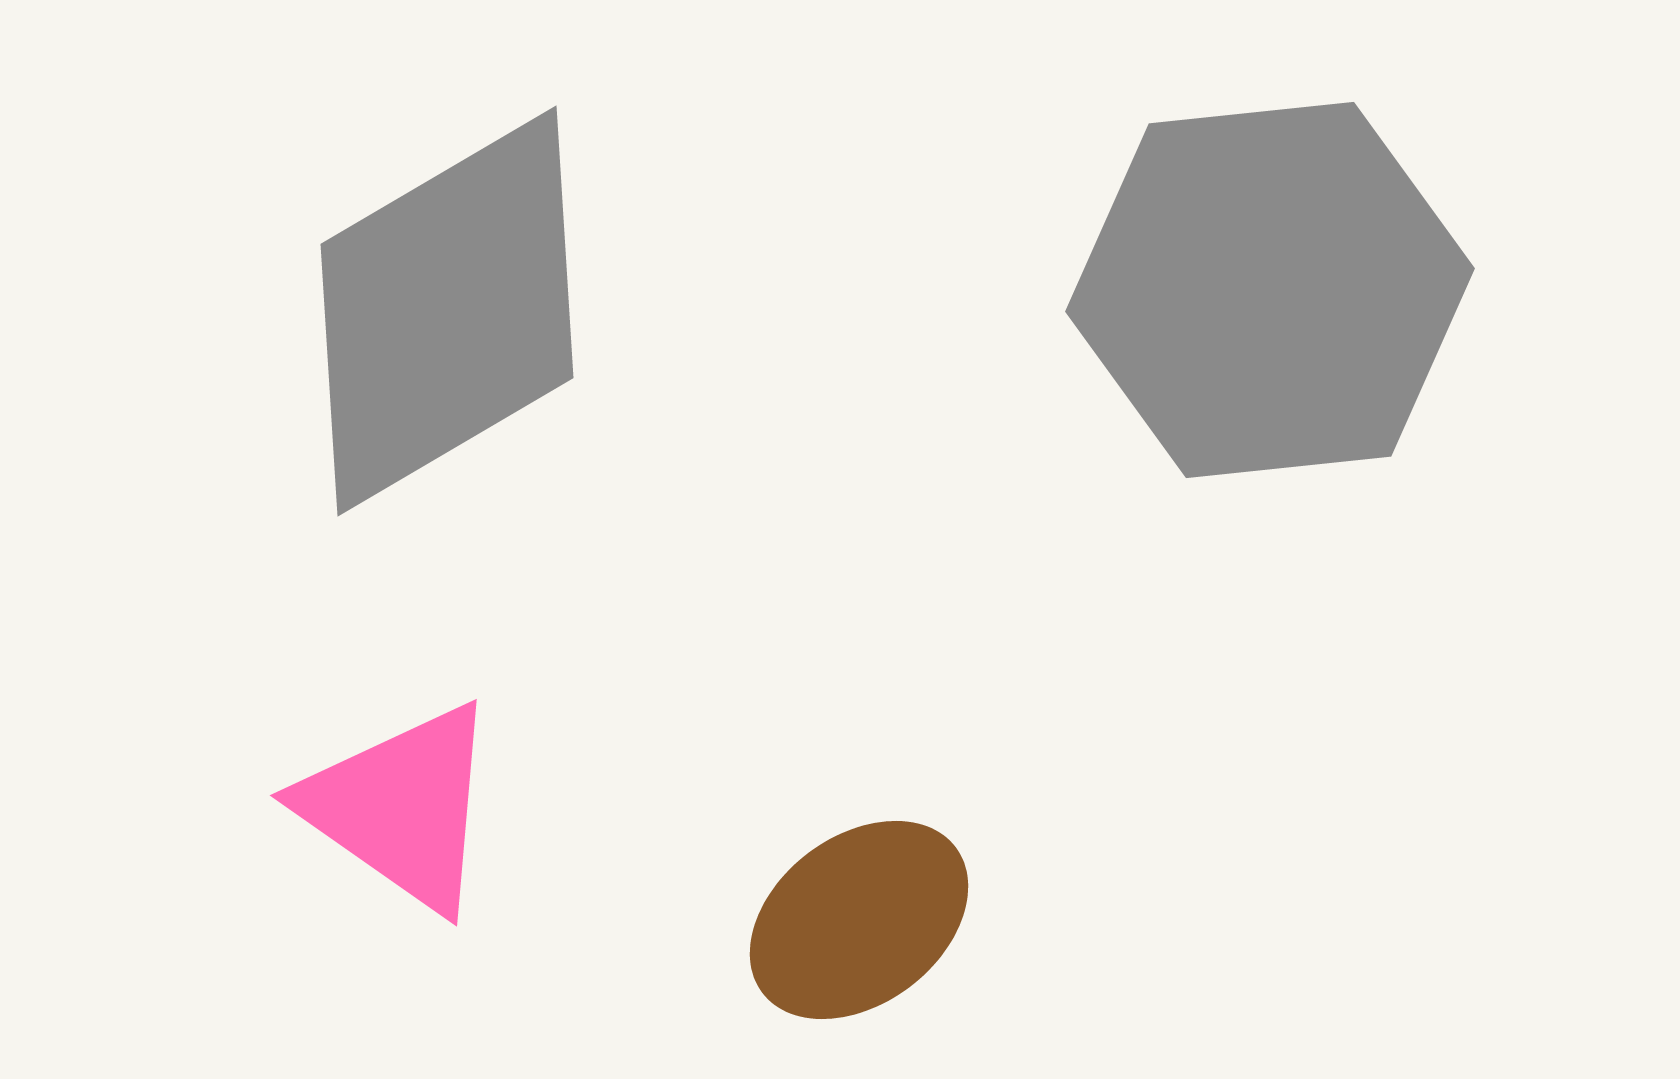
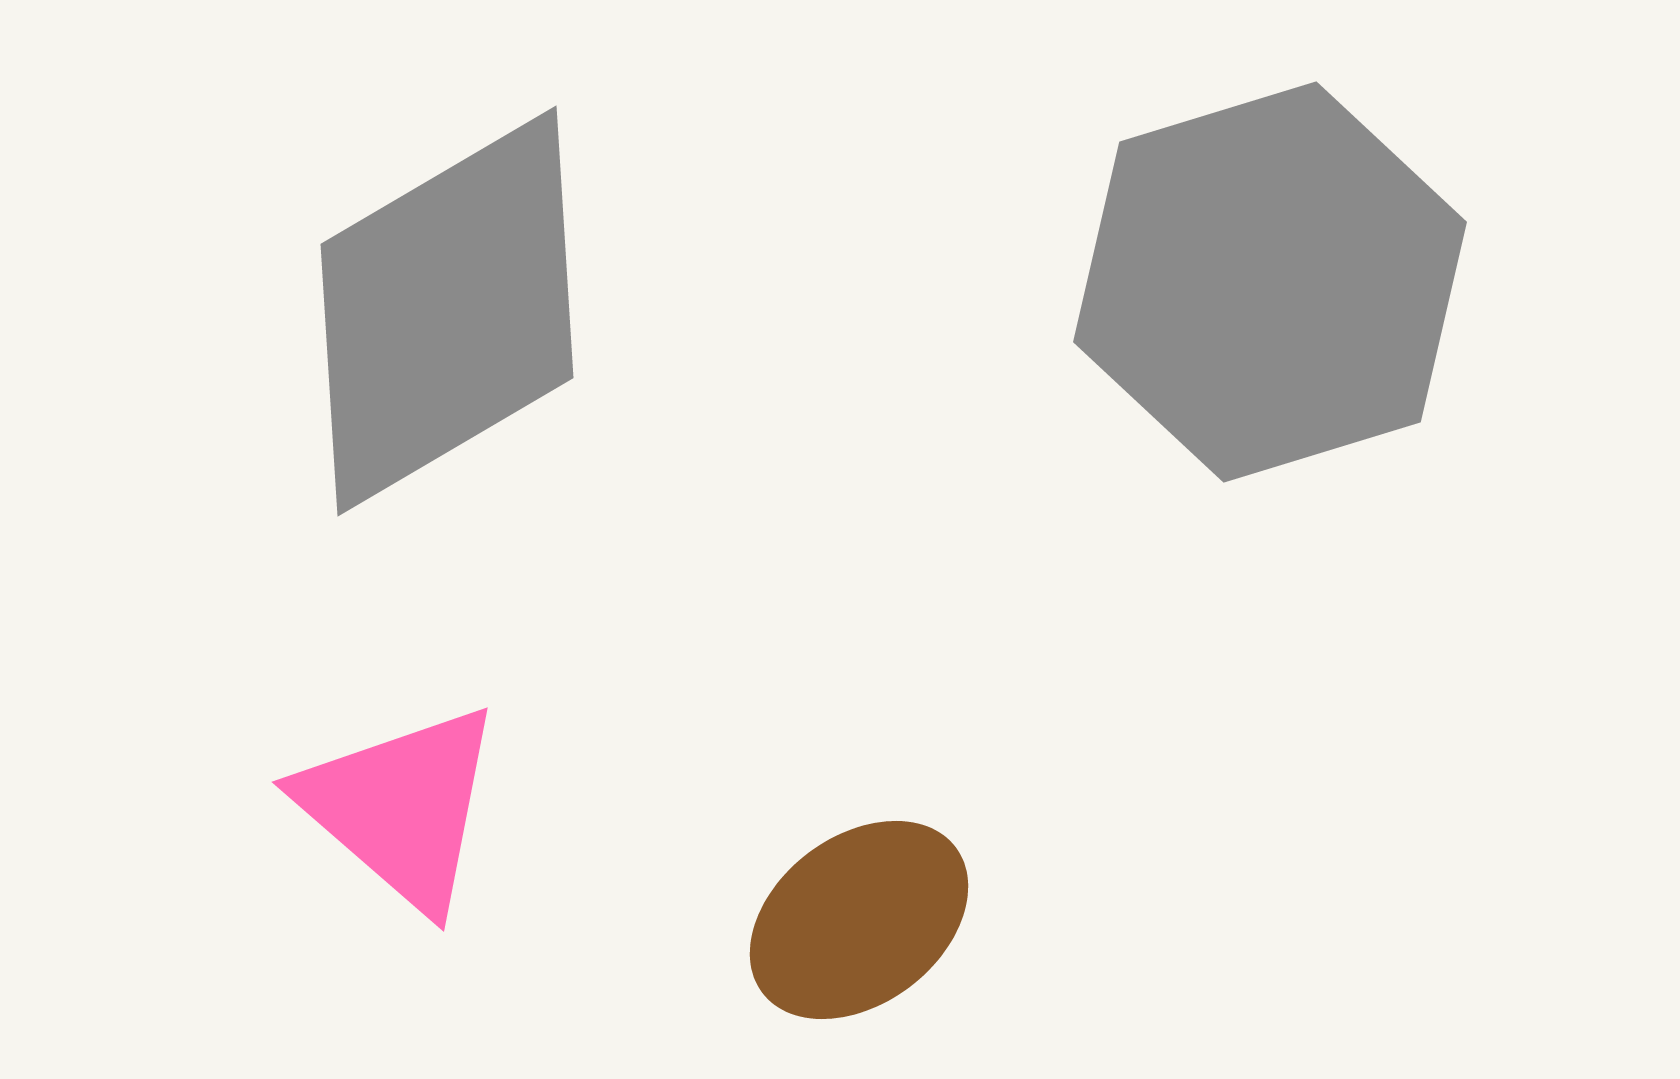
gray hexagon: moved 8 px up; rotated 11 degrees counterclockwise
pink triangle: rotated 6 degrees clockwise
